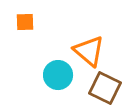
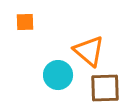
brown square: rotated 28 degrees counterclockwise
